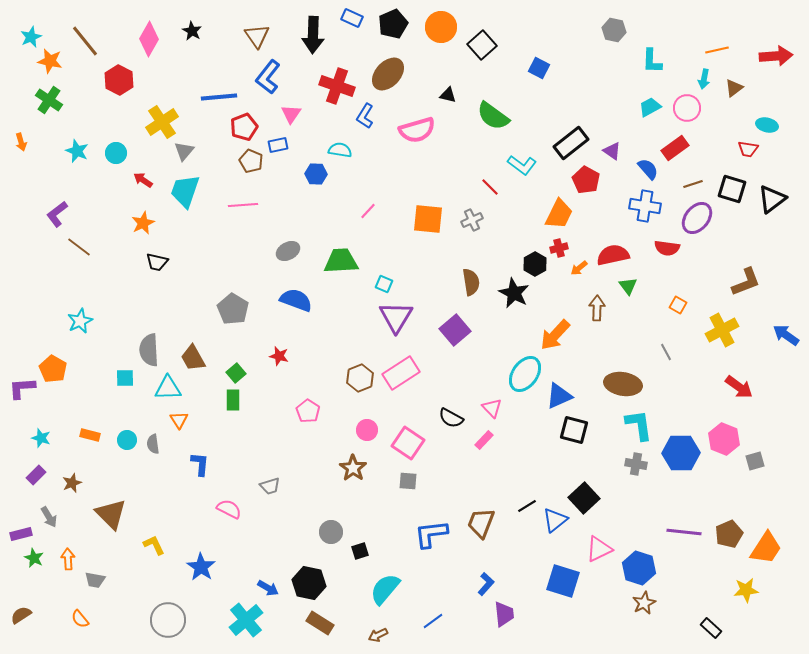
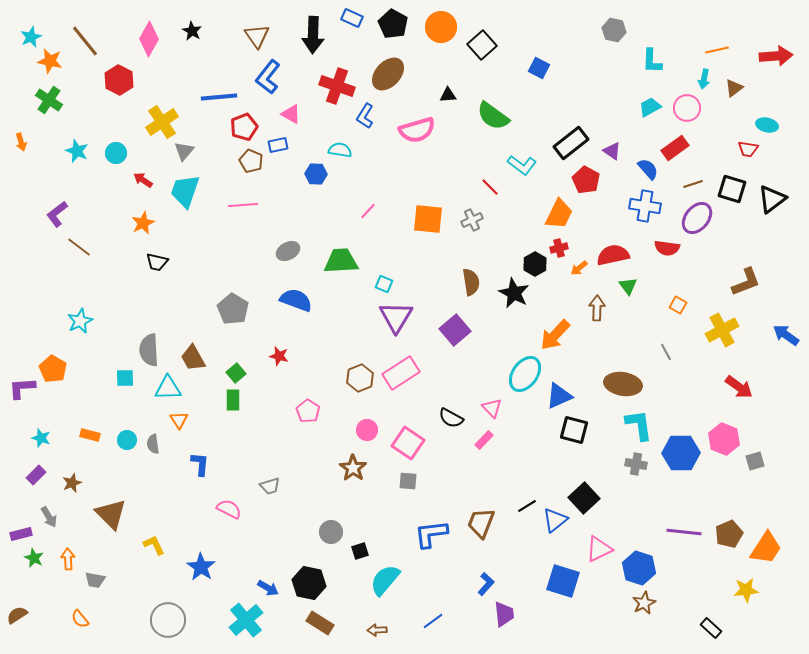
black pentagon at (393, 24): rotated 20 degrees counterclockwise
black triangle at (448, 95): rotated 18 degrees counterclockwise
pink triangle at (291, 114): rotated 35 degrees counterclockwise
cyan semicircle at (385, 589): moved 9 px up
brown semicircle at (21, 615): moved 4 px left
brown arrow at (378, 635): moved 1 px left, 5 px up; rotated 24 degrees clockwise
